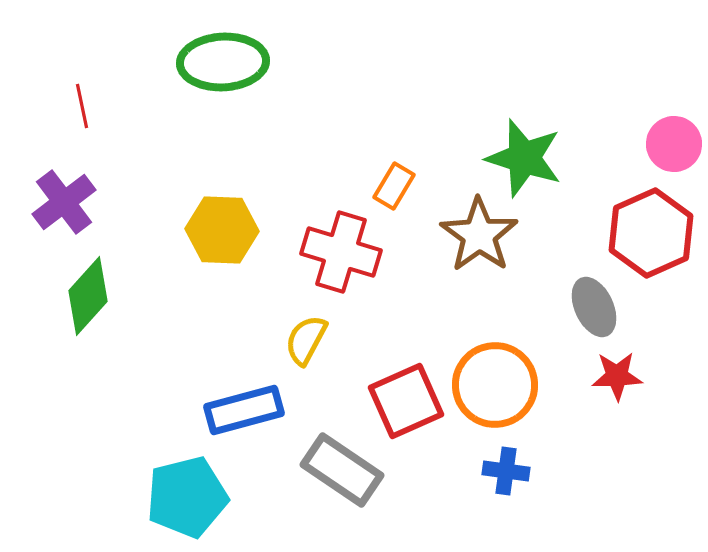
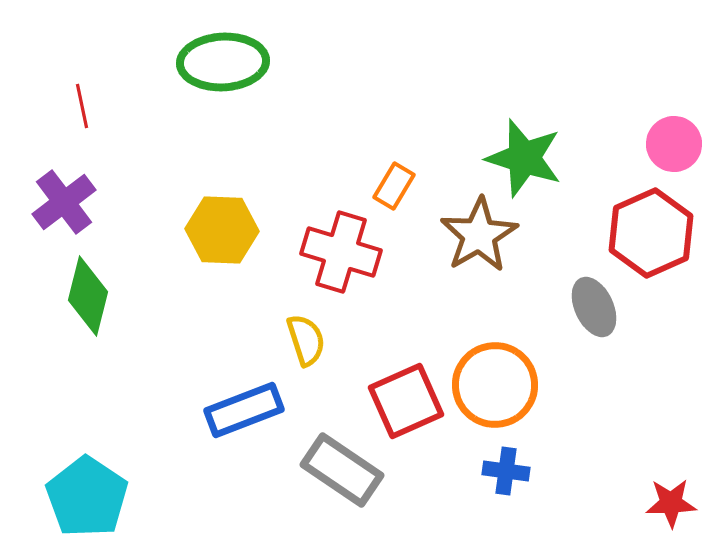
brown star: rotated 6 degrees clockwise
green diamond: rotated 28 degrees counterclockwise
yellow semicircle: rotated 134 degrees clockwise
red star: moved 54 px right, 127 px down
blue rectangle: rotated 6 degrees counterclockwise
cyan pentagon: moved 100 px left; rotated 24 degrees counterclockwise
